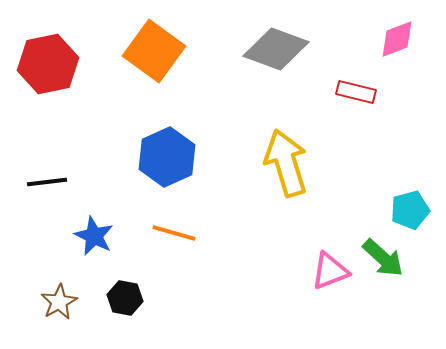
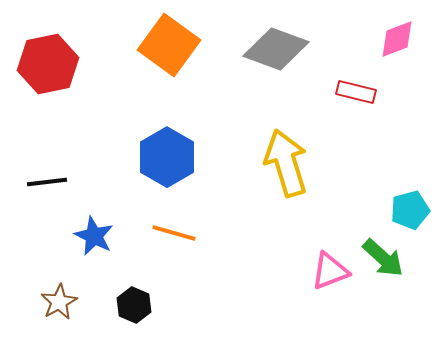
orange square: moved 15 px right, 6 px up
blue hexagon: rotated 6 degrees counterclockwise
black hexagon: moved 9 px right, 7 px down; rotated 12 degrees clockwise
